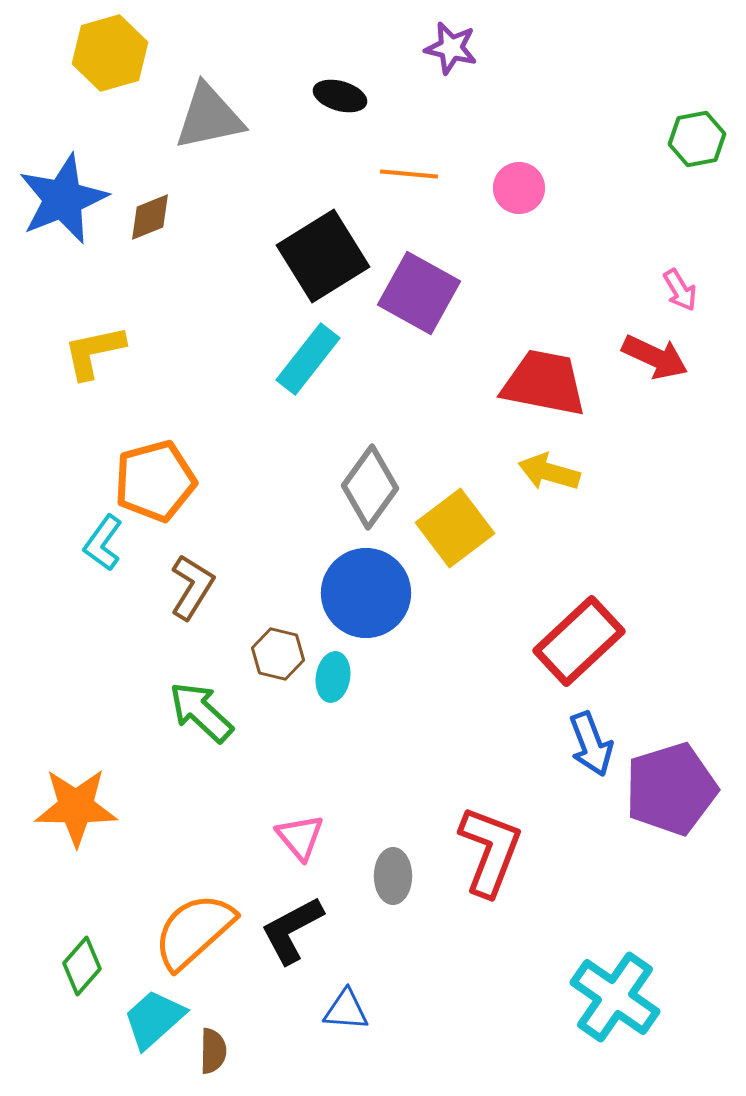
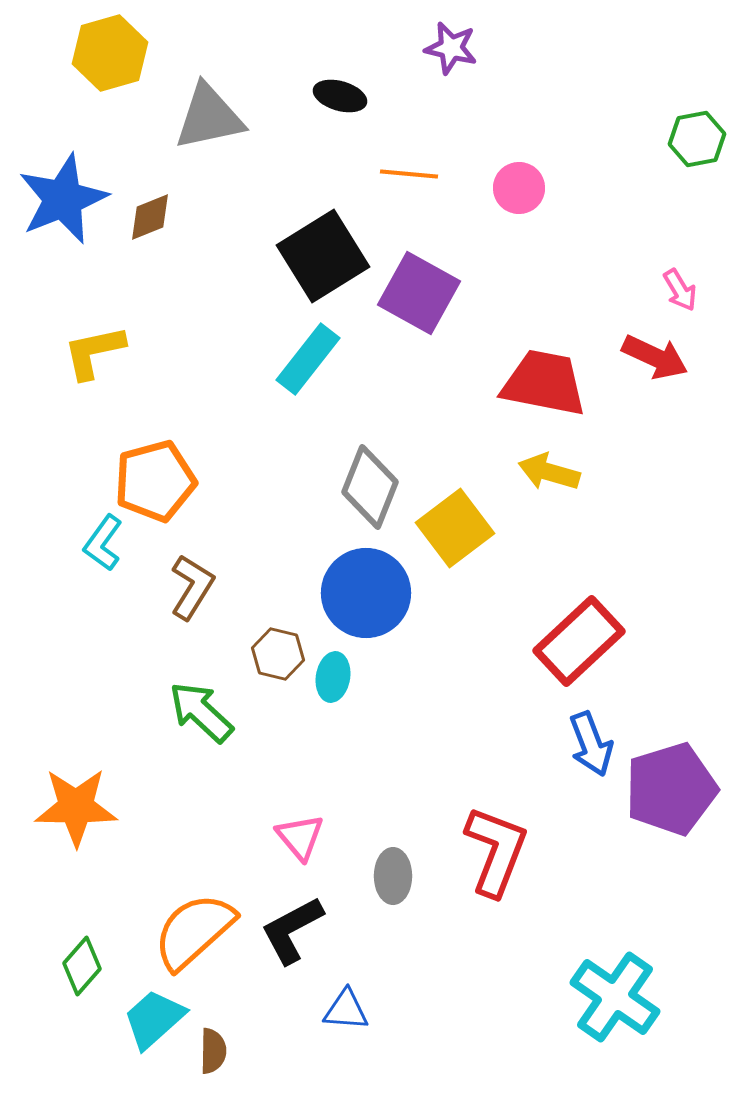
gray diamond: rotated 14 degrees counterclockwise
red L-shape: moved 6 px right
